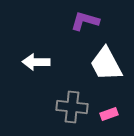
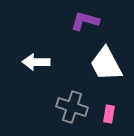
gray cross: rotated 12 degrees clockwise
pink rectangle: rotated 60 degrees counterclockwise
